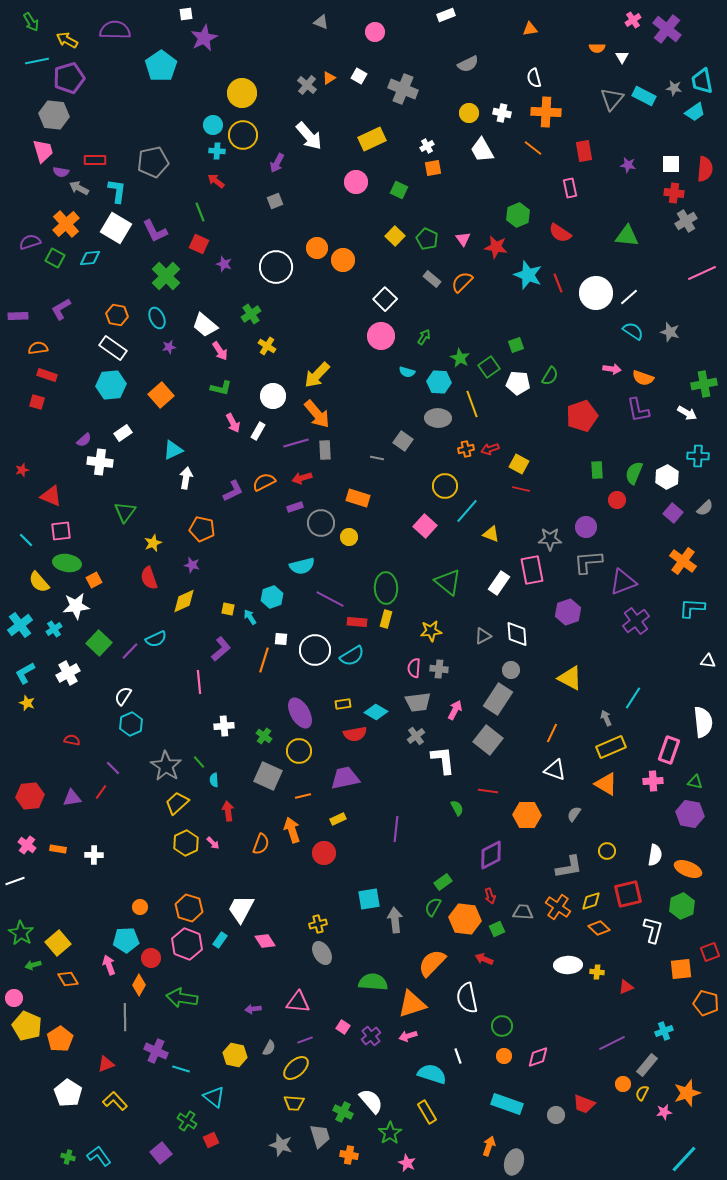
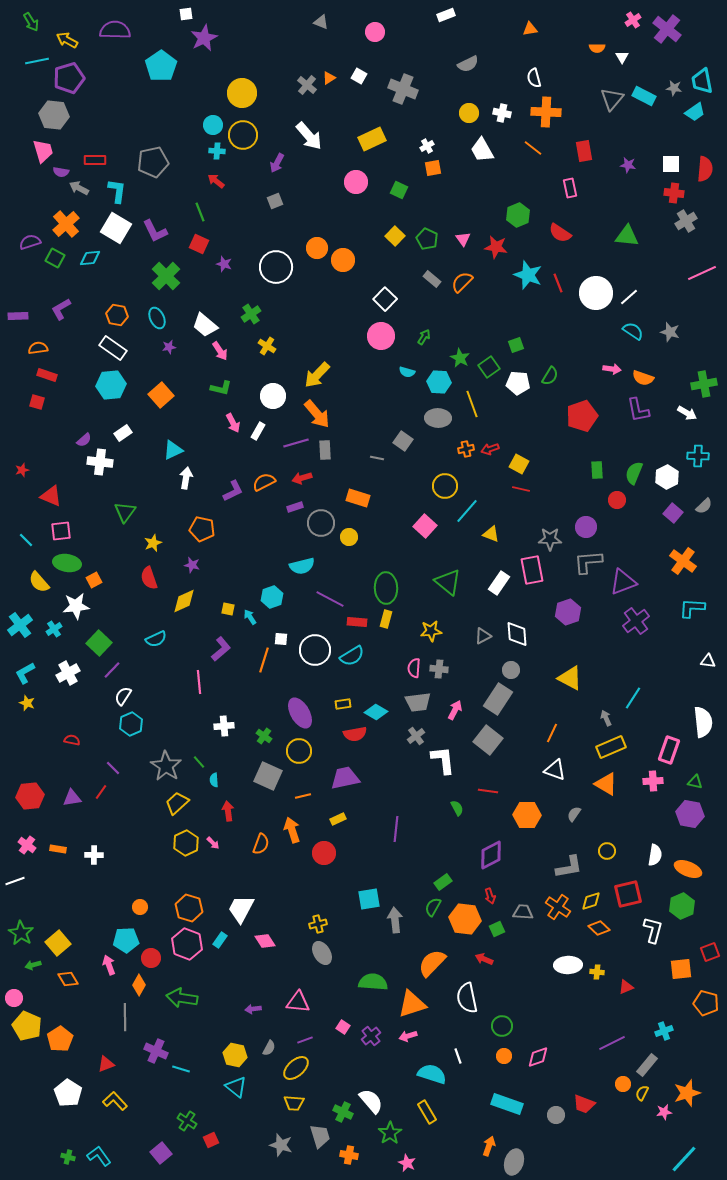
gray semicircle at (705, 508): moved 1 px left, 2 px up
purple line at (130, 651): moved 18 px left, 19 px down
cyan triangle at (214, 1097): moved 22 px right, 10 px up
